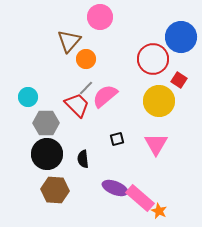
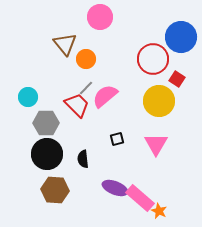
brown triangle: moved 4 px left, 3 px down; rotated 20 degrees counterclockwise
red square: moved 2 px left, 1 px up
